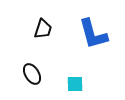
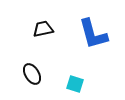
black trapezoid: rotated 120 degrees counterclockwise
cyan square: rotated 18 degrees clockwise
